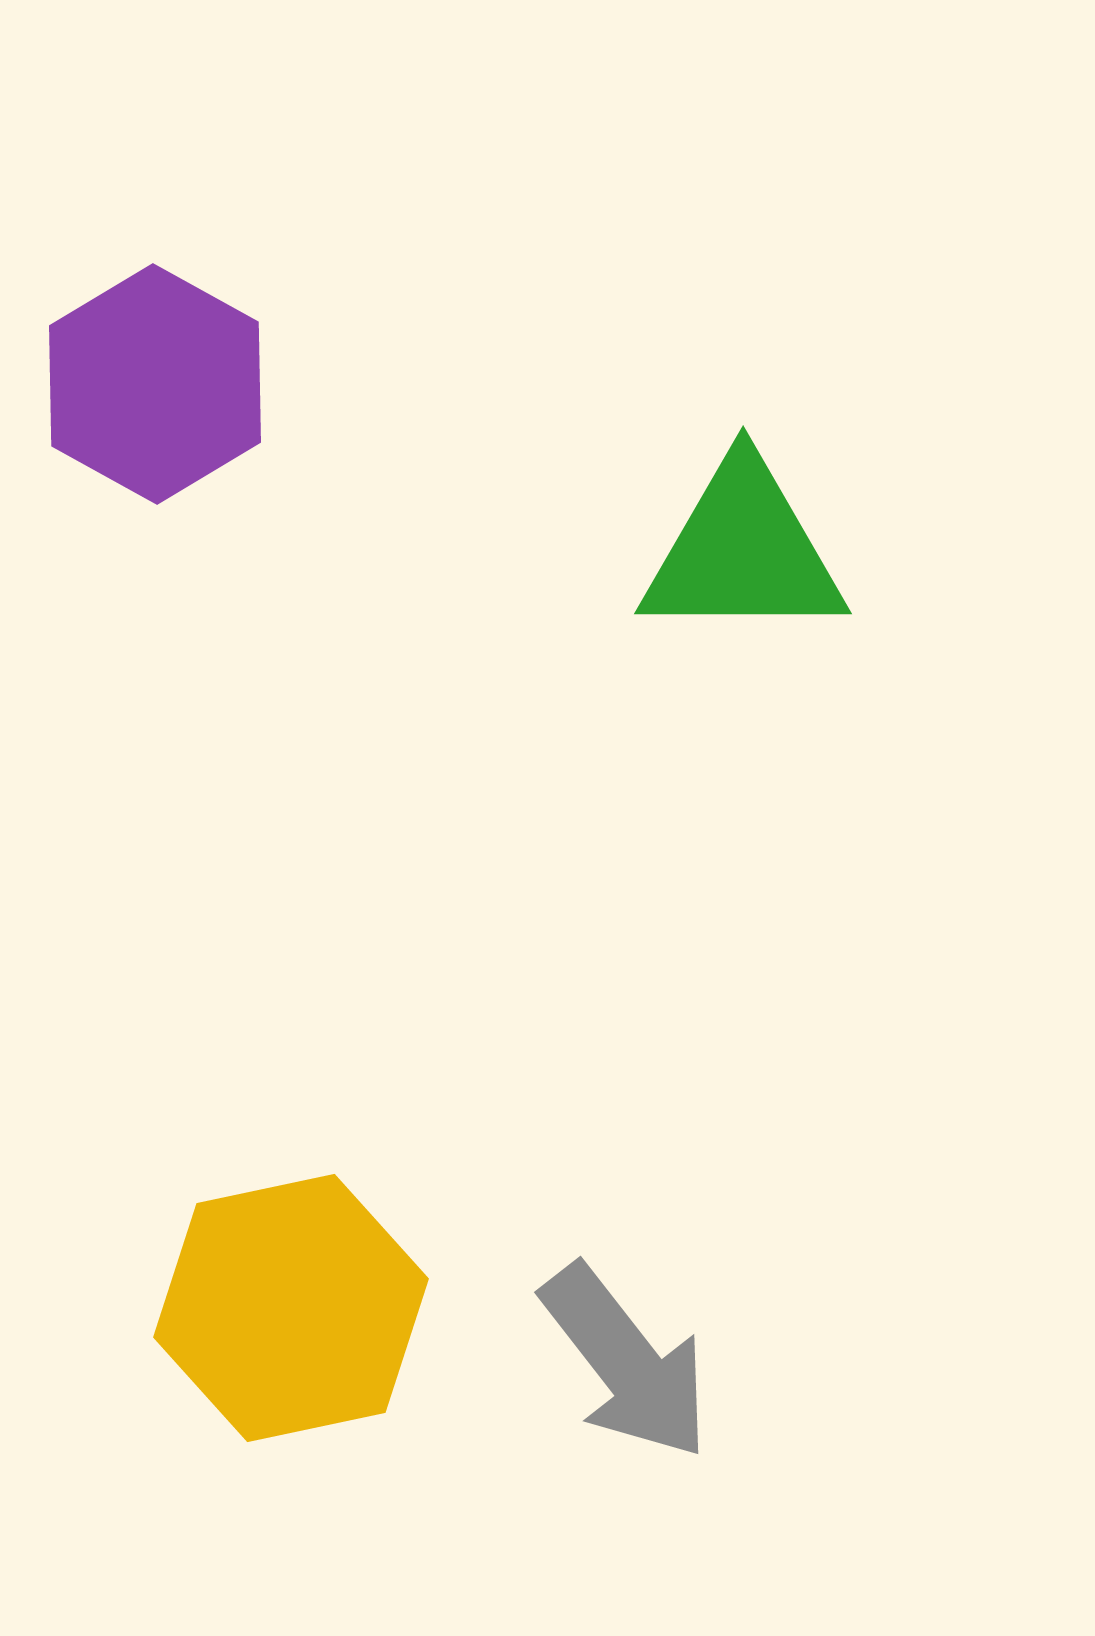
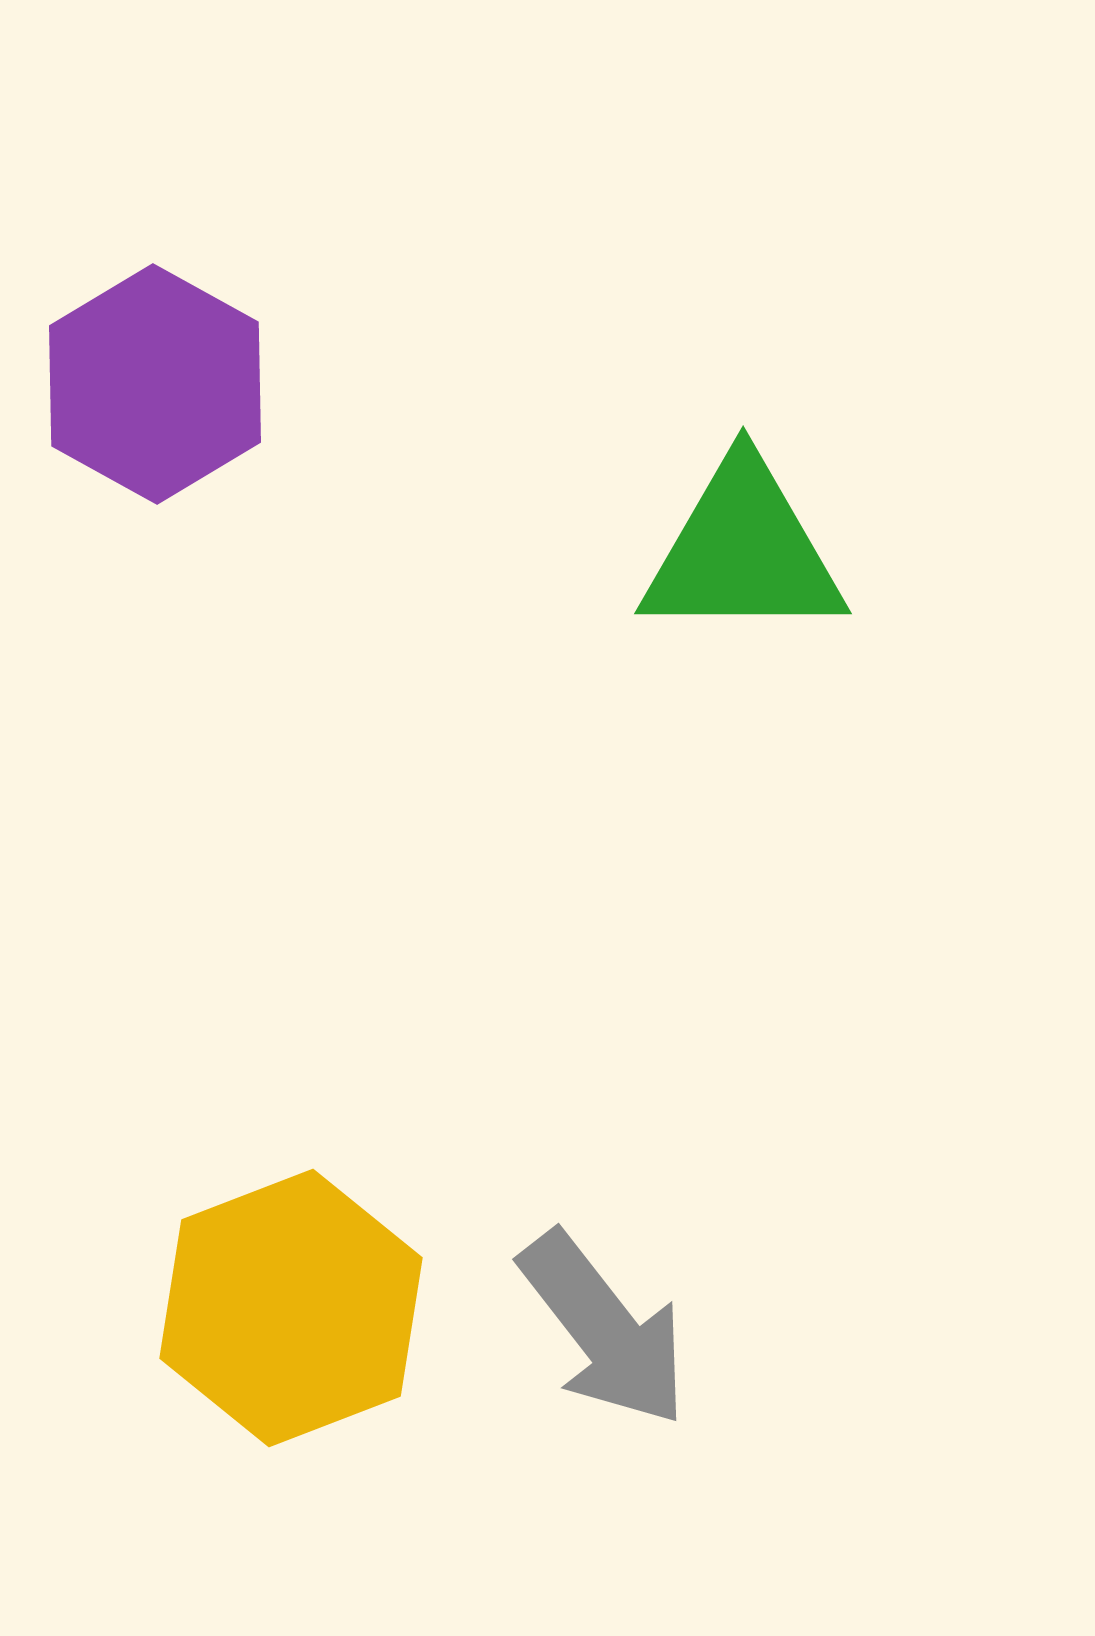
yellow hexagon: rotated 9 degrees counterclockwise
gray arrow: moved 22 px left, 33 px up
